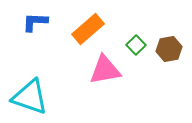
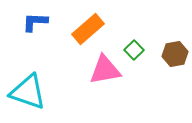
green square: moved 2 px left, 5 px down
brown hexagon: moved 6 px right, 5 px down
cyan triangle: moved 2 px left, 5 px up
